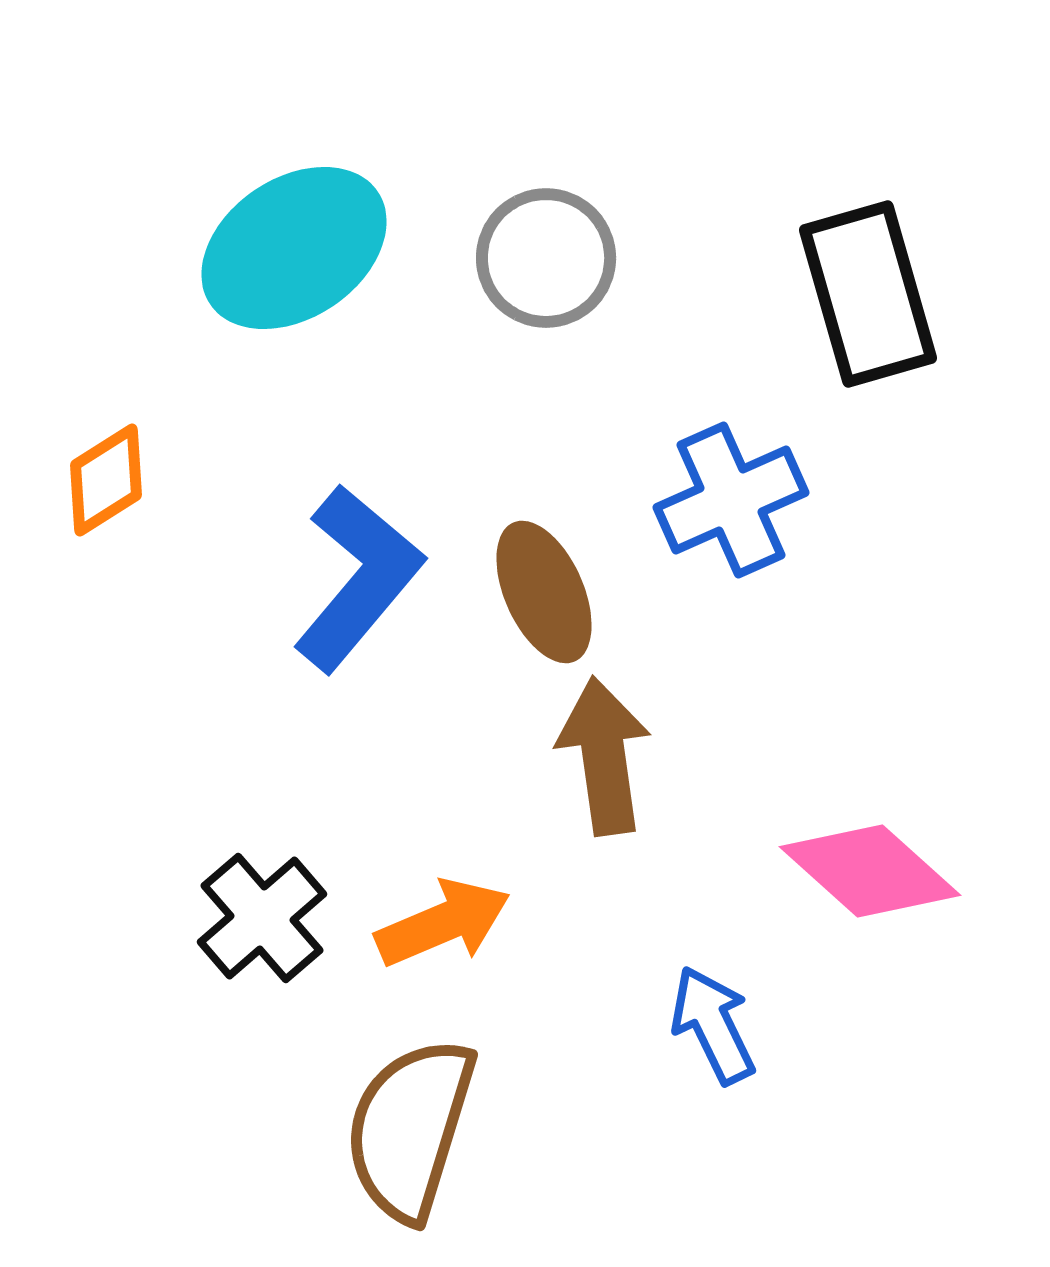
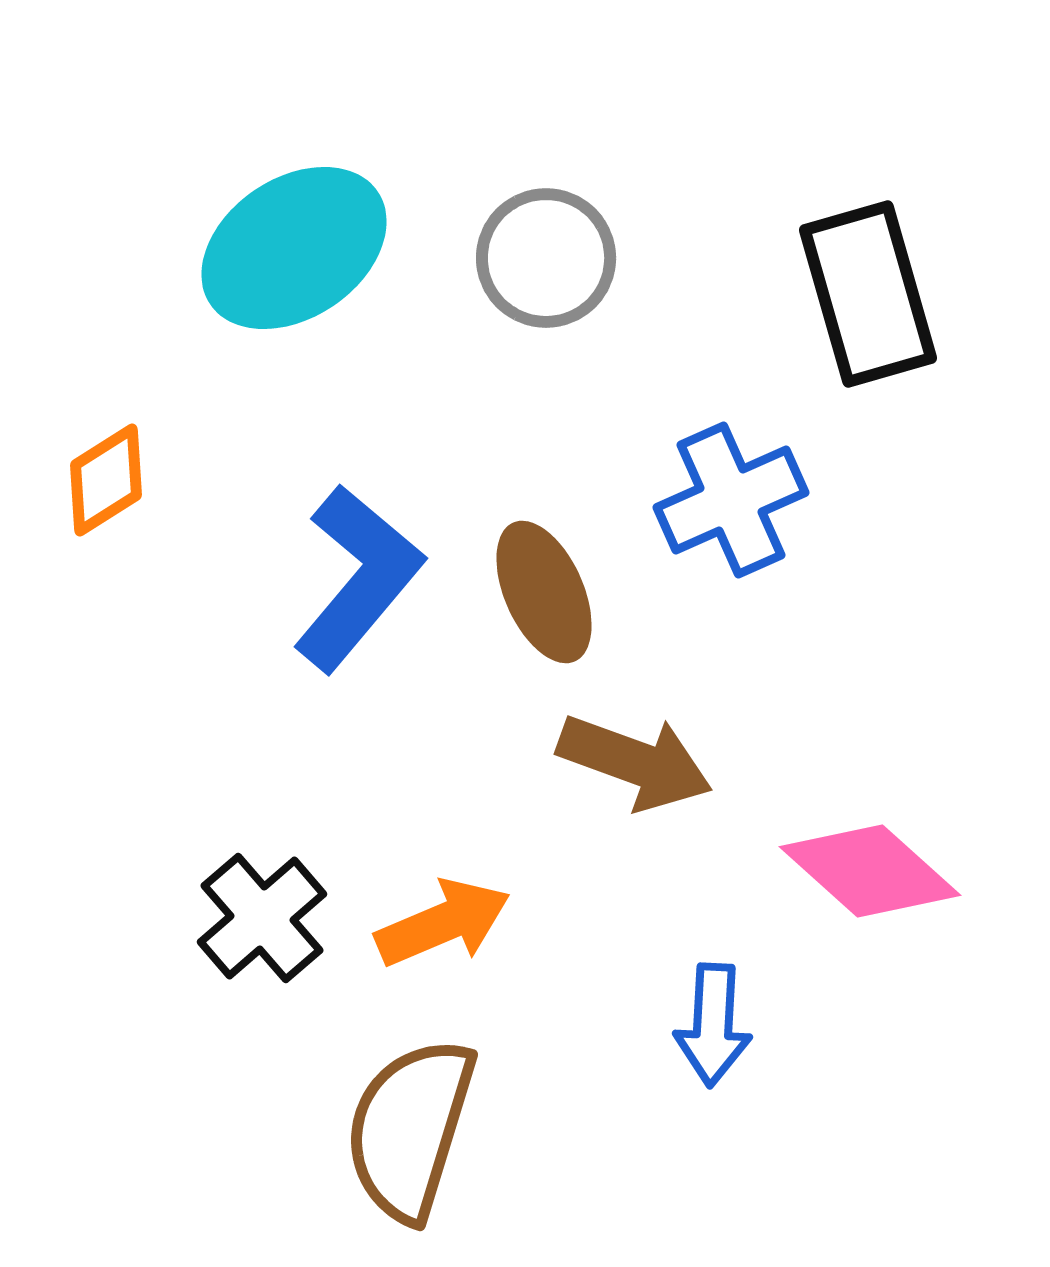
brown arrow: moved 31 px right, 6 px down; rotated 118 degrees clockwise
blue arrow: rotated 151 degrees counterclockwise
